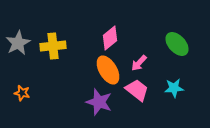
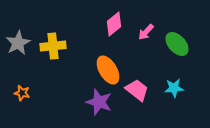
pink diamond: moved 4 px right, 14 px up
pink arrow: moved 7 px right, 31 px up
